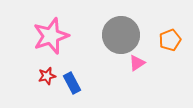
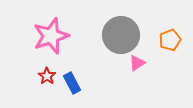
red star: rotated 24 degrees counterclockwise
